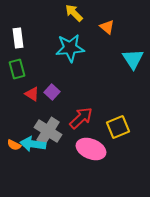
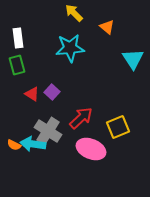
green rectangle: moved 4 px up
